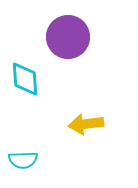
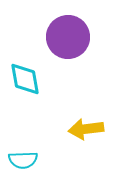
cyan diamond: rotated 6 degrees counterclockwise
yellow arrow: moved 5 px down
